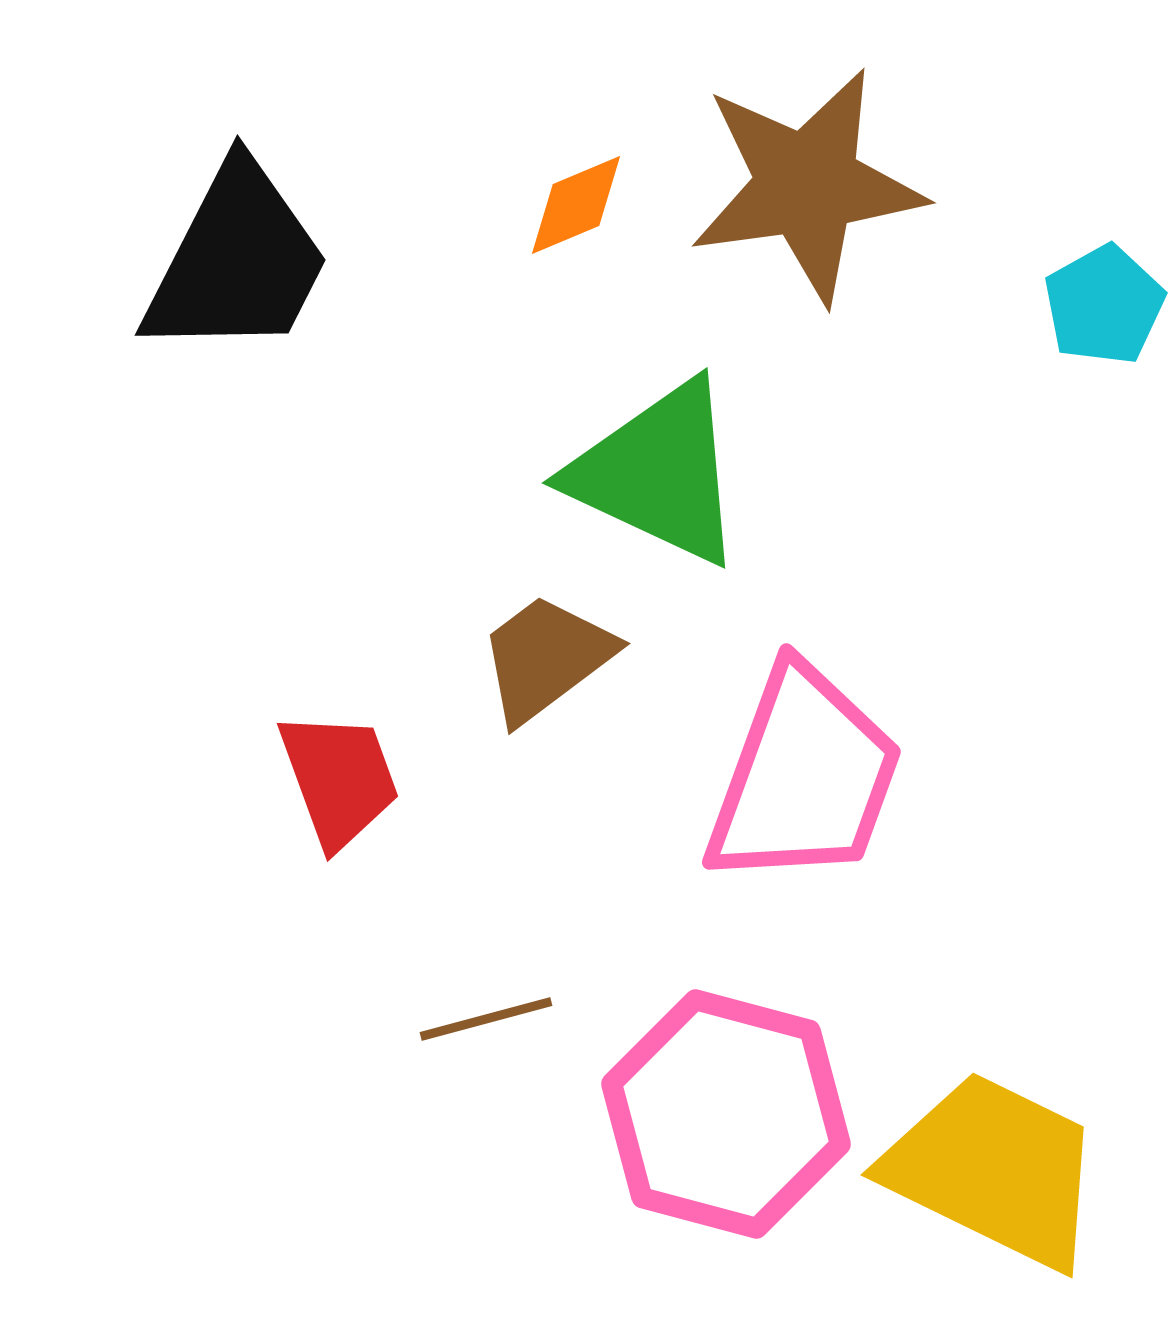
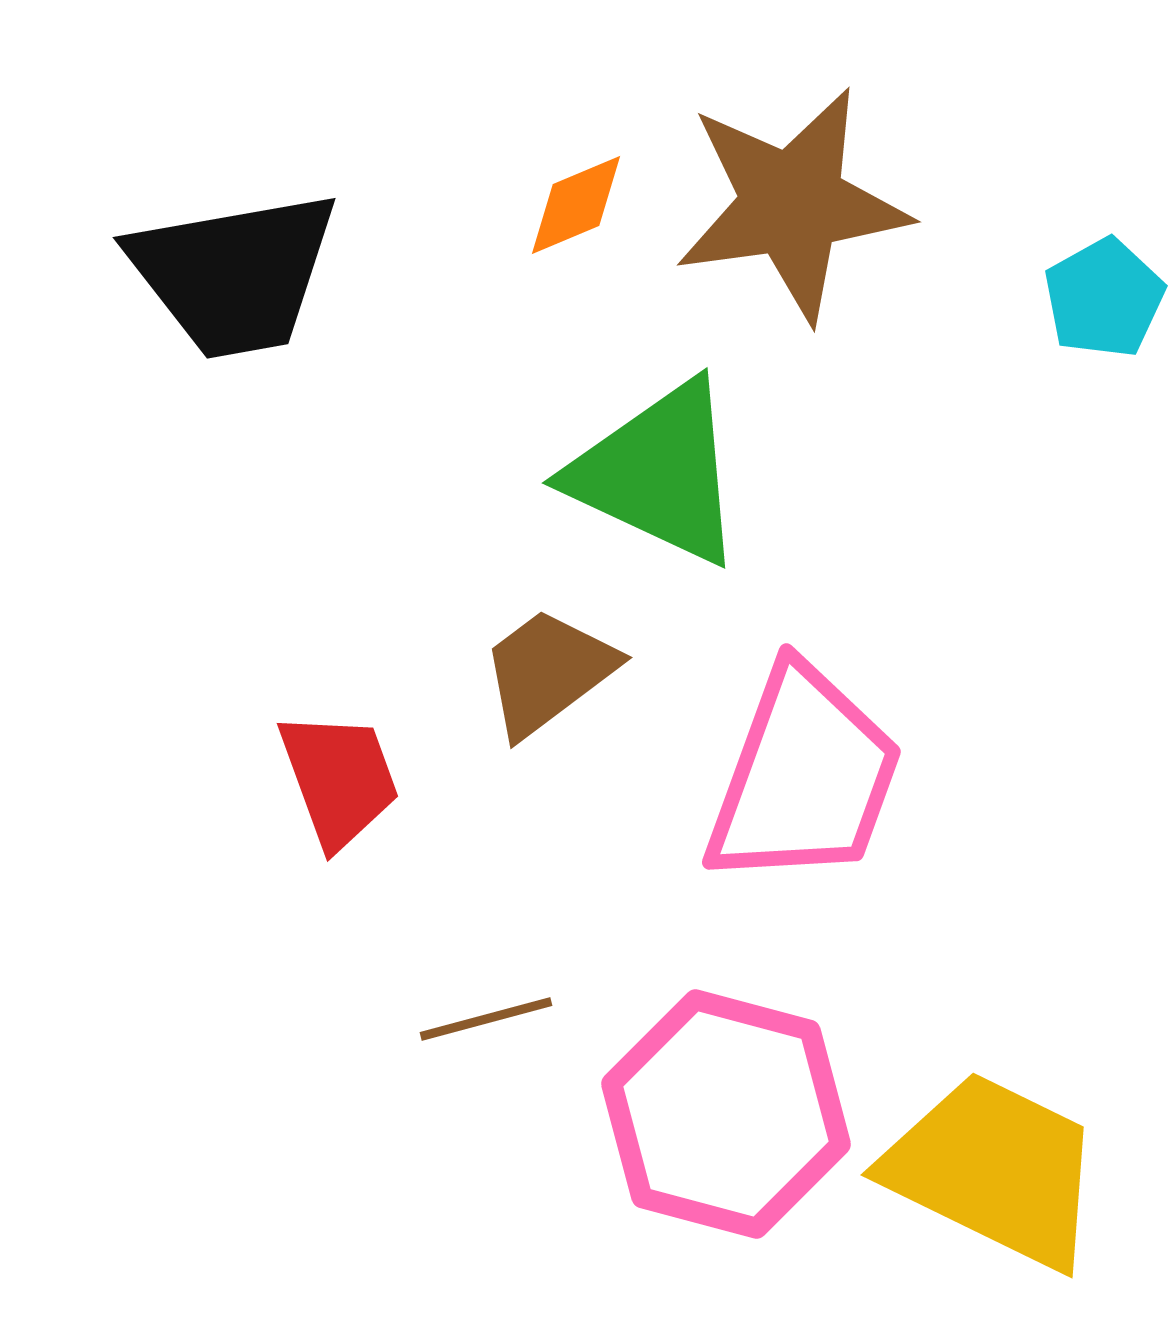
brown star: moved 15 px left, 19 px down
black trapezoid: moved 3 px left, 13 px down; rotated 53 degrees clockwise
cyan pentagon: moved 7 px up
brown trapezoid: moved 2 px right, 14 px down
